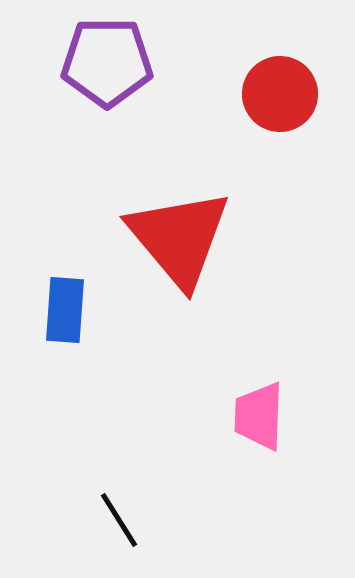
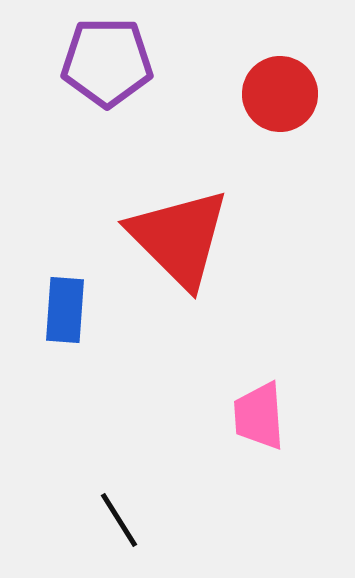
red triangle: rotated 5 degrees counterclockwise
pink trapezoid: rotated 6 degrees counterclockwise
